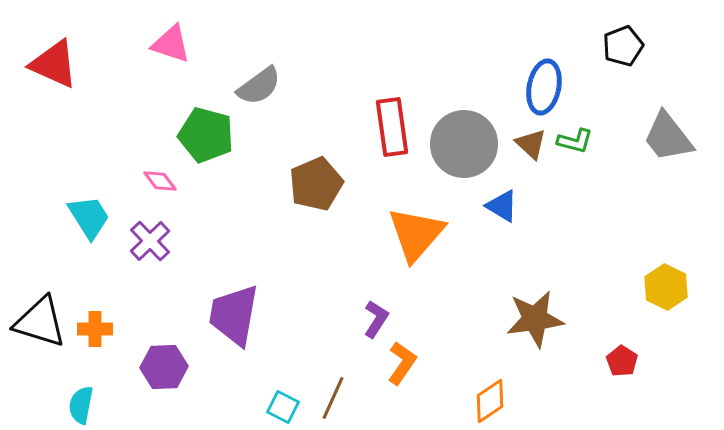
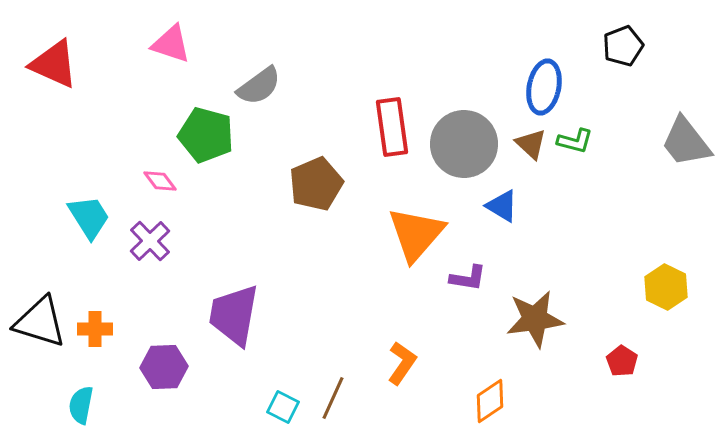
gray trapezoid: moved 18 px right, 5 px down
purple L-shape: moved 92 px right, 41 px up; rotated 66 degrees clockwise
